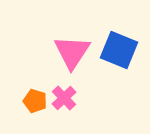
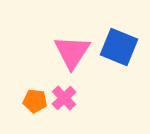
blue square: moved 3 px up
orange pentagon: rotated 10 degrees counterclockwise
